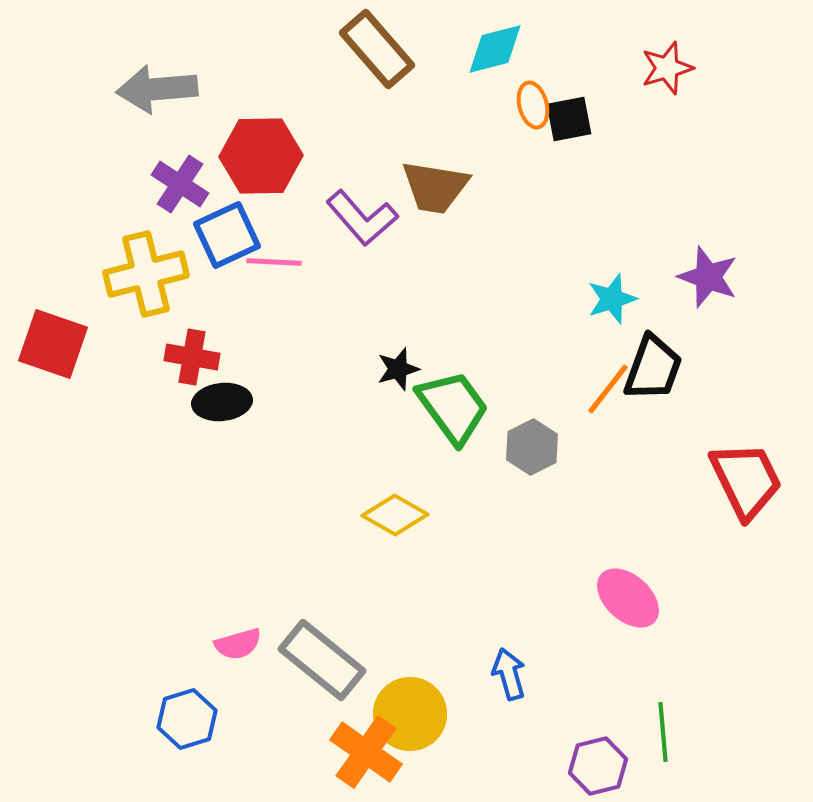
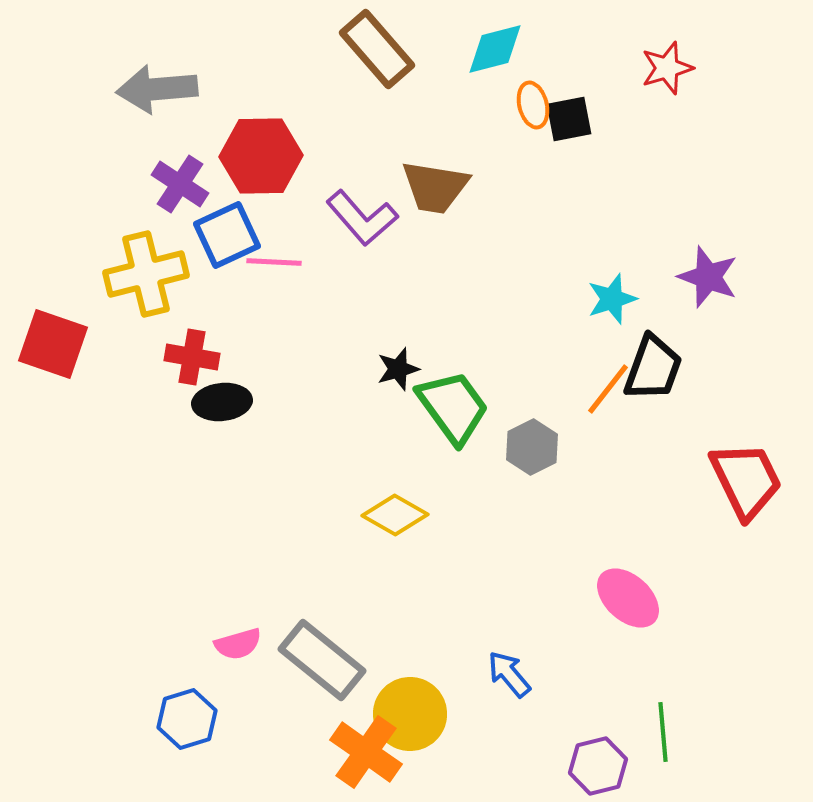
blue arrow: rotated 24 degrees counterclockwise
